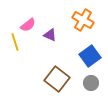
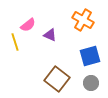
blue square: rotated 20 degrees clockwise
